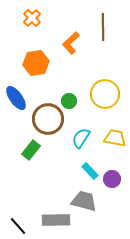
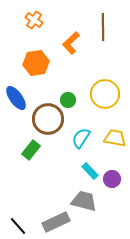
orange cross: moved 2 px right, 2 px down; rotated 12 degrees counterclockwise
green circle: moved 1 px left, 1 px up
gray rectangle: moved 2 px down; rotated 24 degrees counterclockwise
